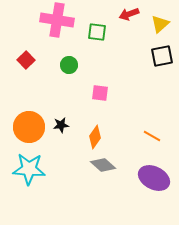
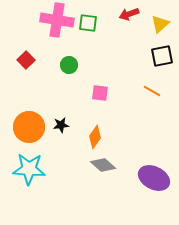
green square: moved 9 px left, 9 px up
orange line: moved 45 px up
